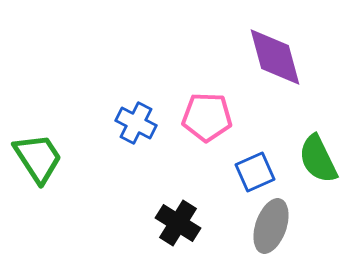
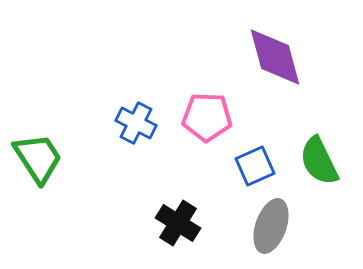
green semicircle: moved 1 px right, 2 px down
blue square: moved 6 px up
